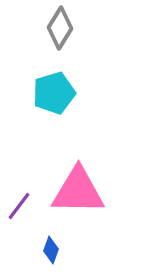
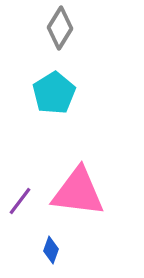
cyan pentagon: rotated 15 degrees counterclockwise
pink triangle: moved 1 px down; rotated 6 degrees clockwise
purple line: moved 1 px right, 5 px up
